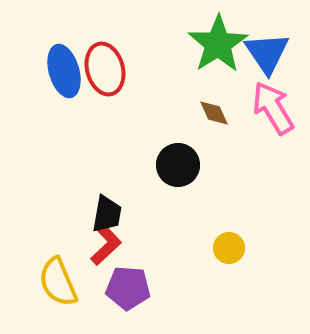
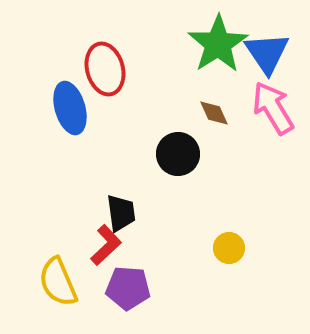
blue ellipse: moved 6 px right, 37 px down
black circle: moved 11 px up
black trapezoid: moved 14 px right, 1 px up; rotated 18 degrees counterclockwise
